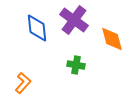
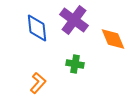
orange diamond: moved 1 px right; rotated 8 degrees counterclockwise
green cross: moved 1 px left, 1 px up
orange L-shape: moved 15 px right
